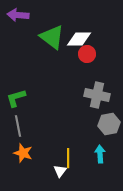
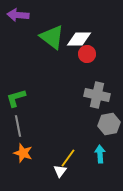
yellow line: rotated 36 degrees clockwise
